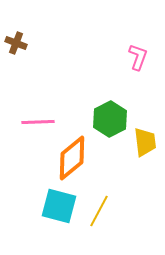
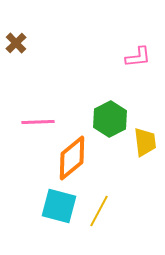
brown cross: rotated 25 degrees clockwise
pink L-shape: rotated 64 degrees clockwise
